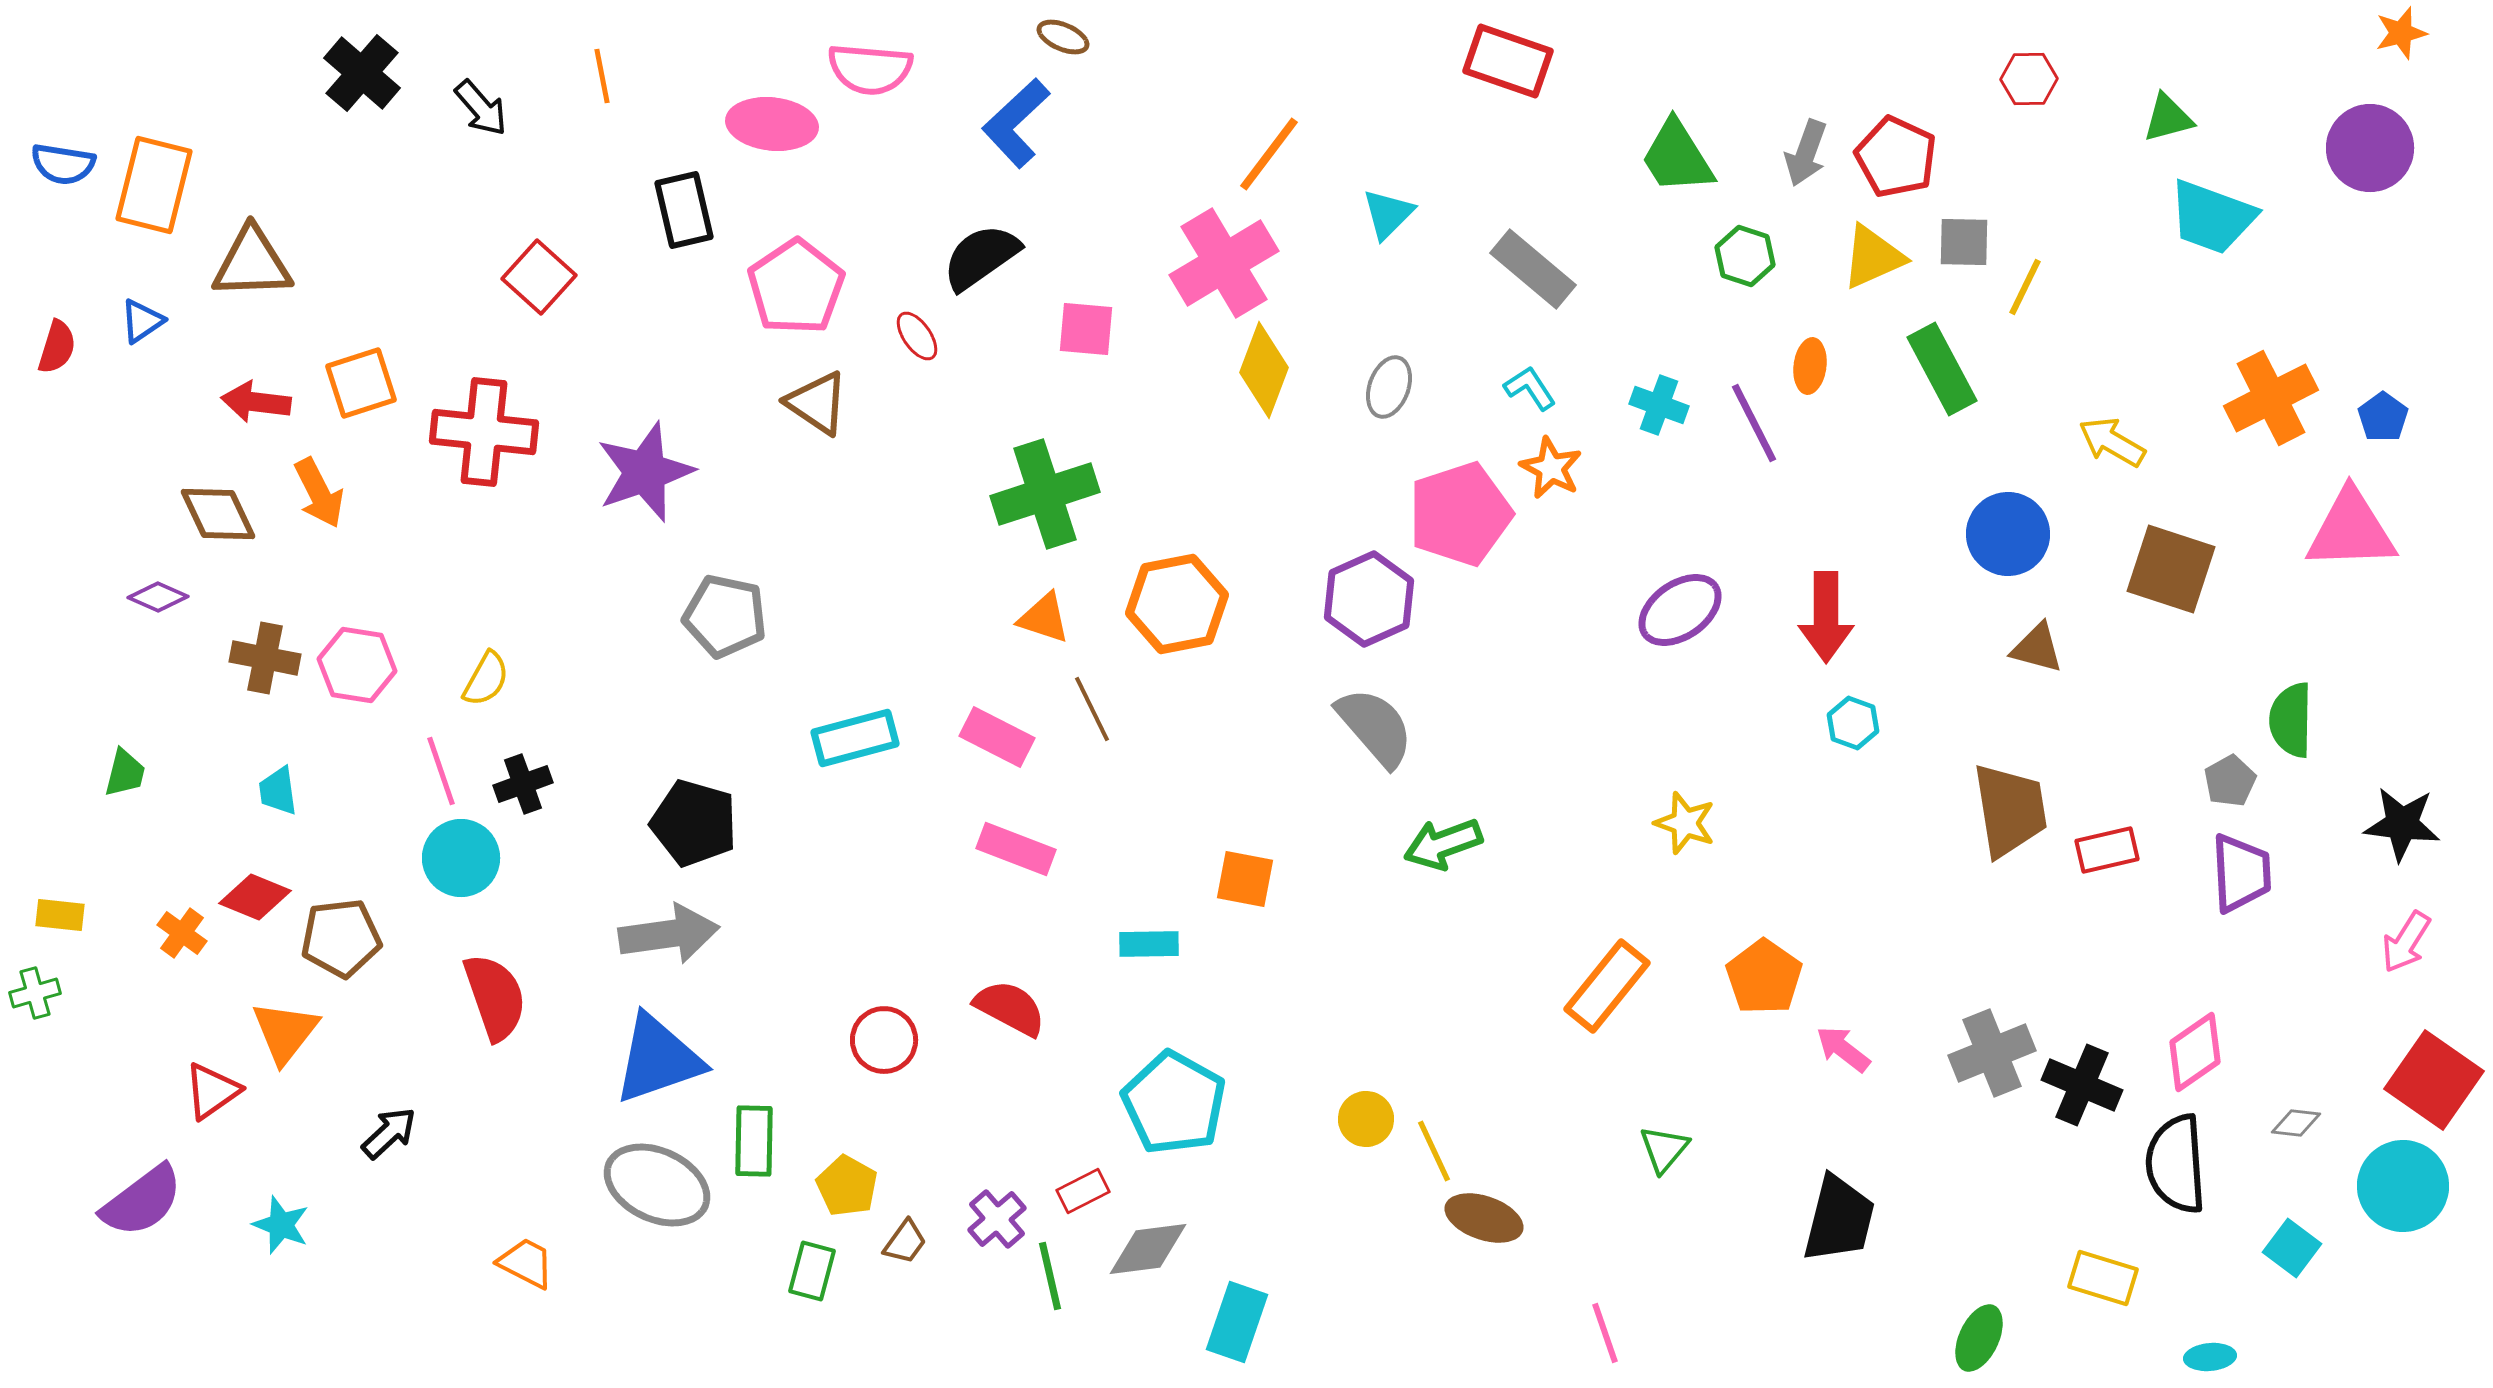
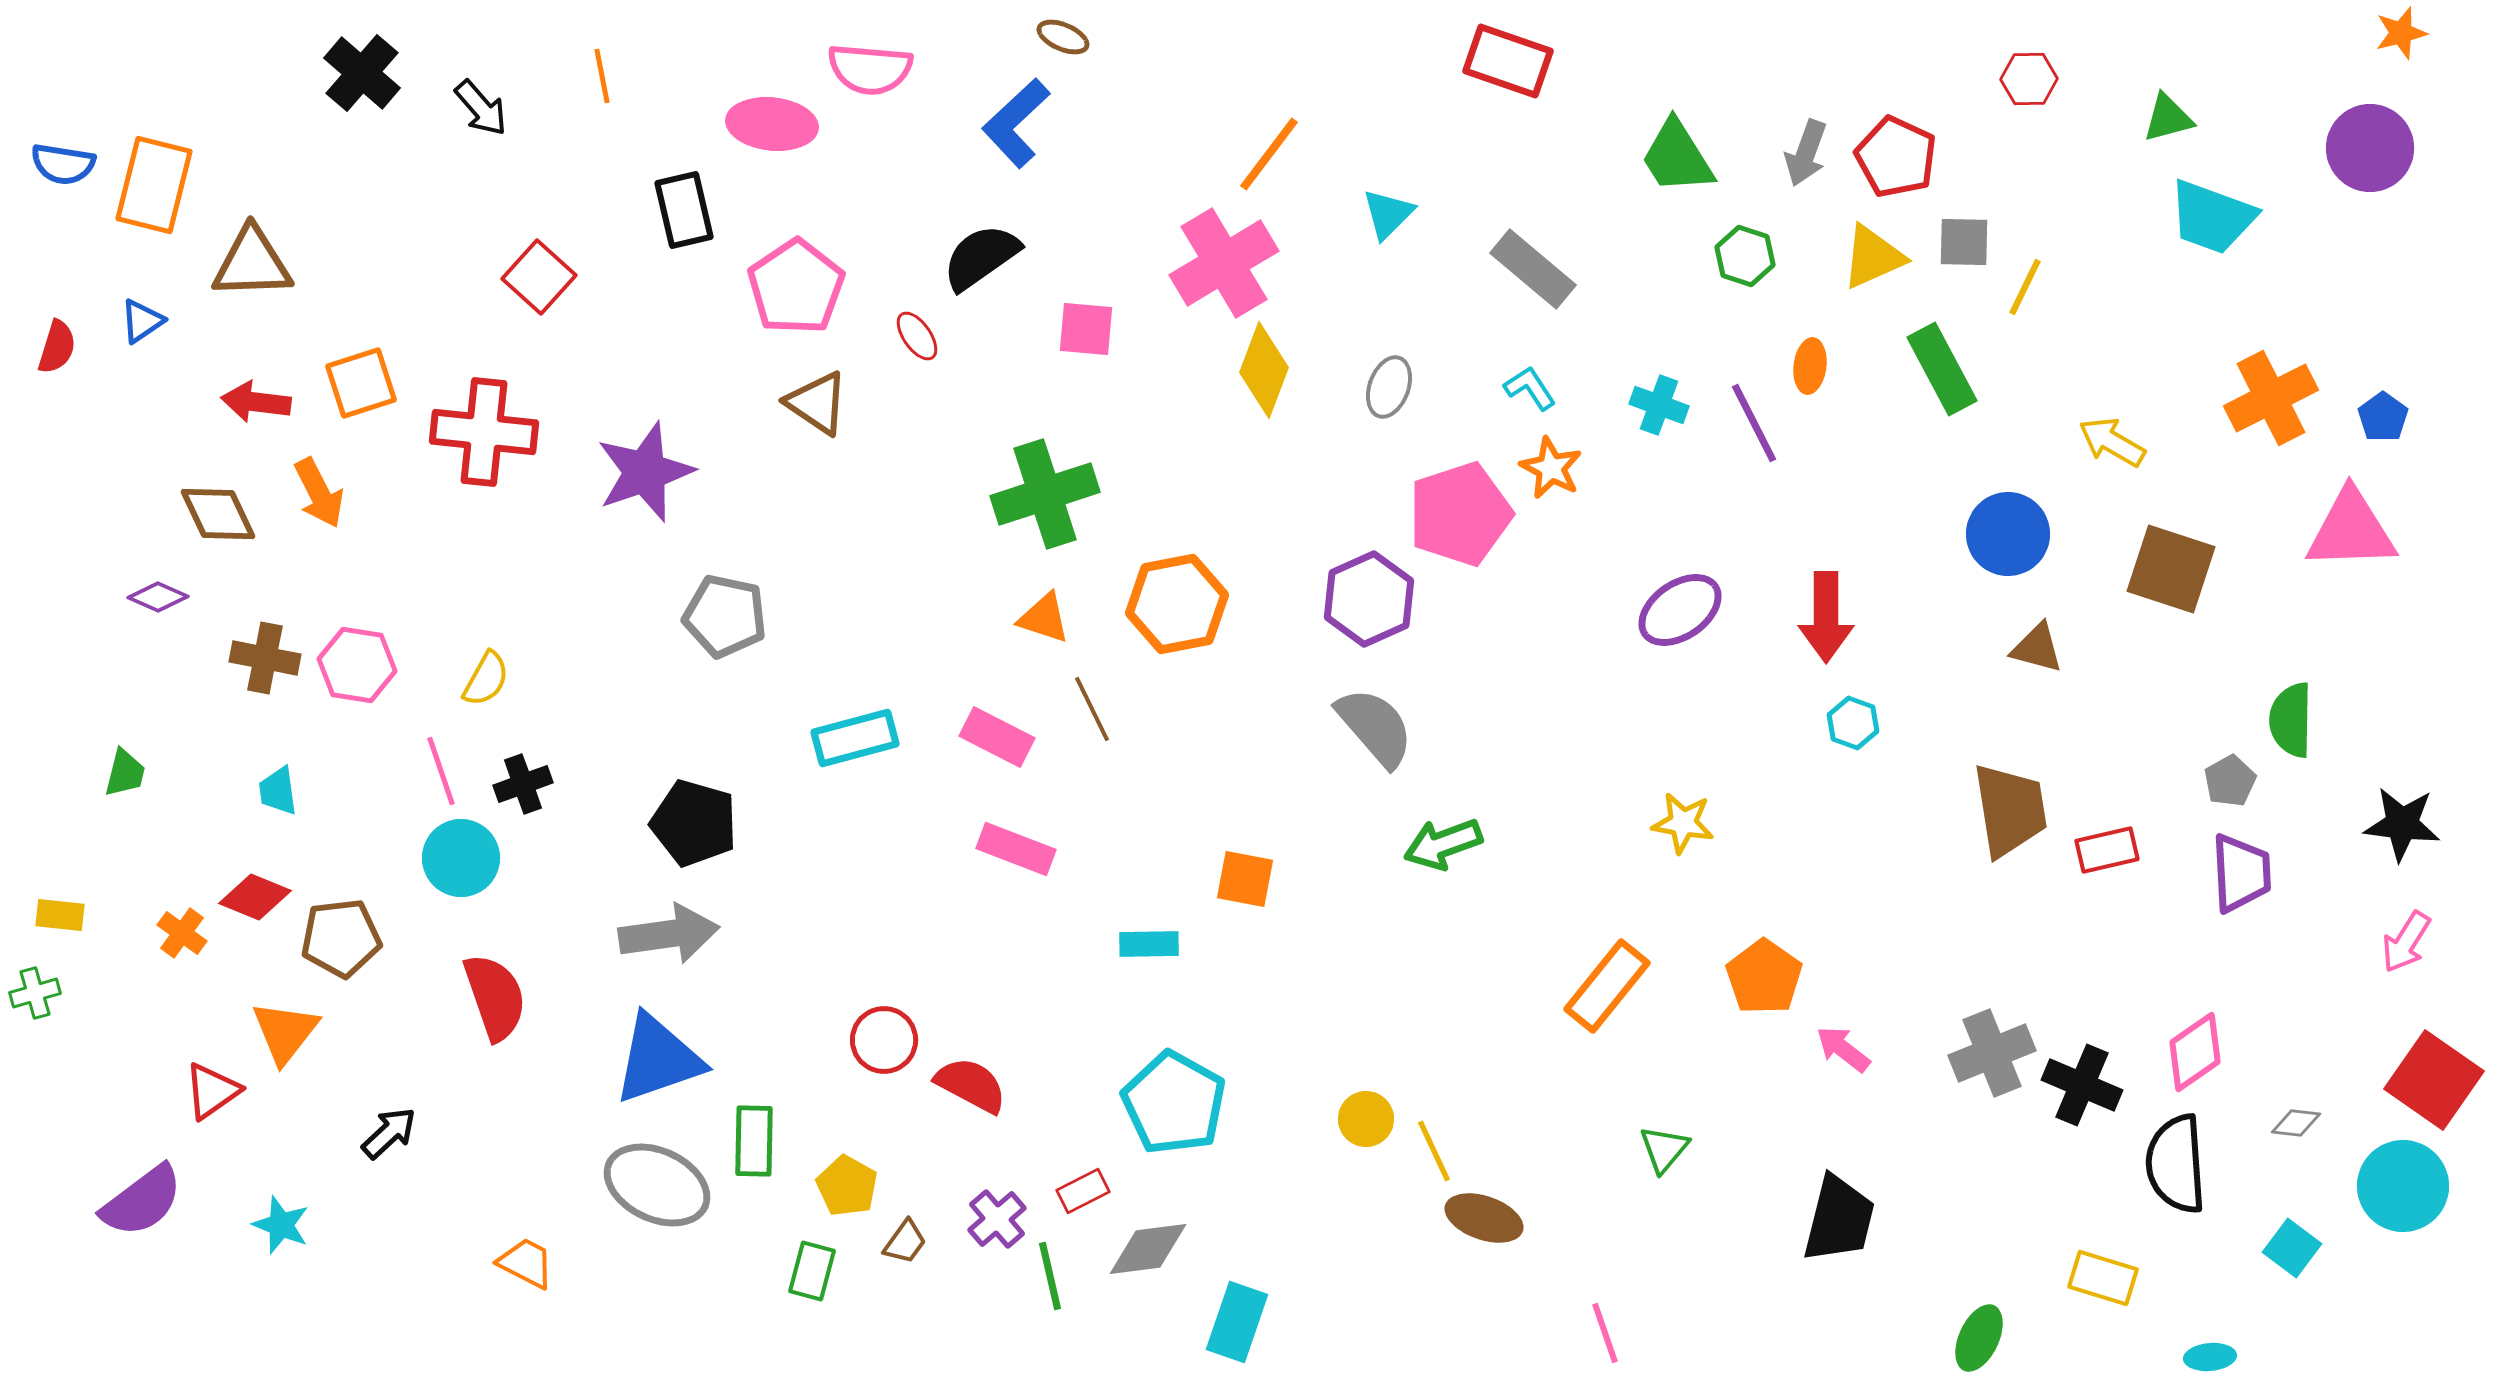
yellow star at (1685, 823): moved 2 px left; rotated 10 degrees counterclockwise
red semicircle at (1010, 1008): moved 39 px left, 77 px down
